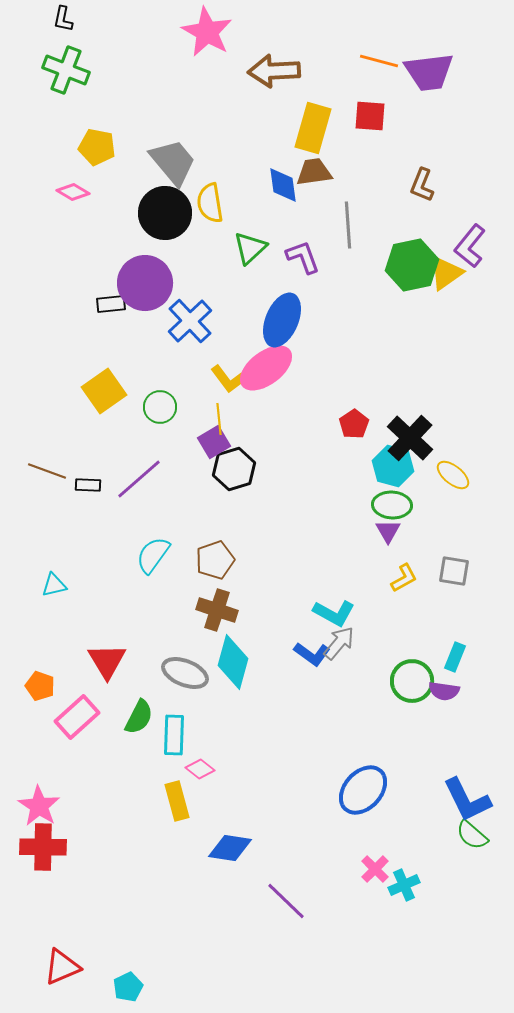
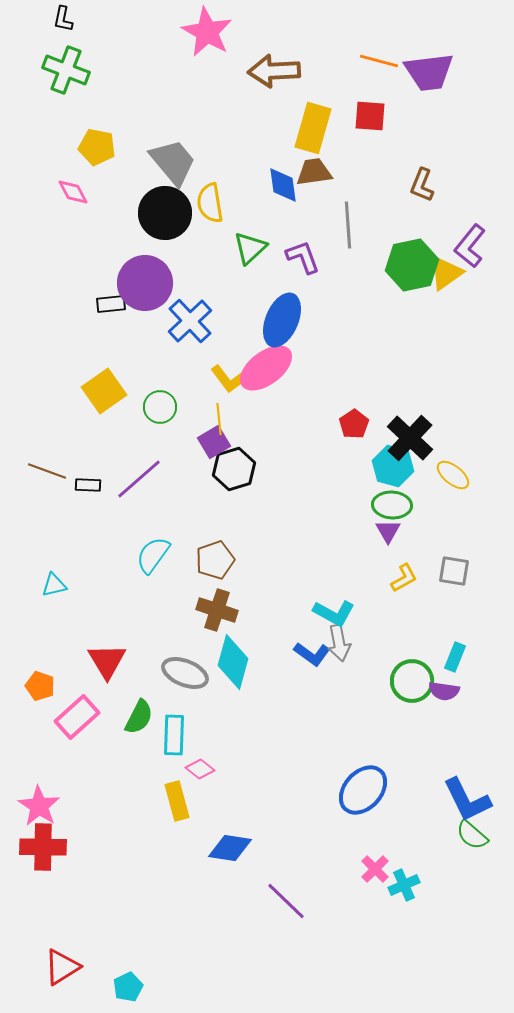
pink diamond at (73, 192): rotated 32 degrees clockwise
gray arrow at (339, 643): rotated 129 degrees clockwise
red triangle at (62, 967): rotated 9 degrees counterclockwise
